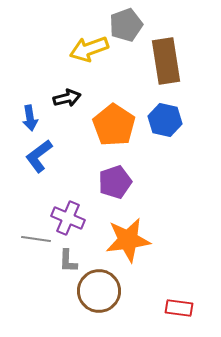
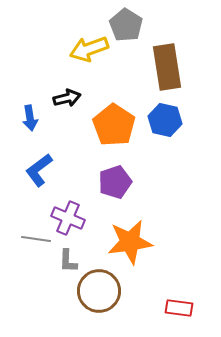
gray pentagon: rotated 20 degrees counterclockwise
brown rectangle: moved 1 px right, 6 px down
blue L-shape: moved 14 px down
orange star: moved 2 px right, 2 px down
